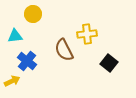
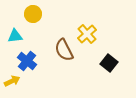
yellow cross: rotated 36 degrees counterclockwise
